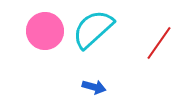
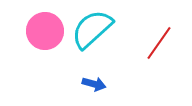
cyan semicircle: moved 1 px left
blue arrow: moved 3 px up
